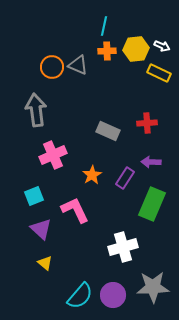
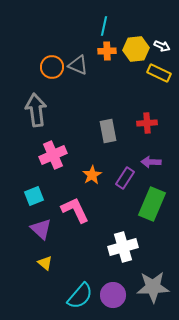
gray rectangle: rotated 55 degrees clockwise
